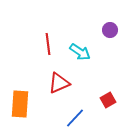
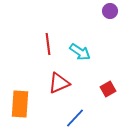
purple circle: moved 19 px up
red square: moved 11 px up
